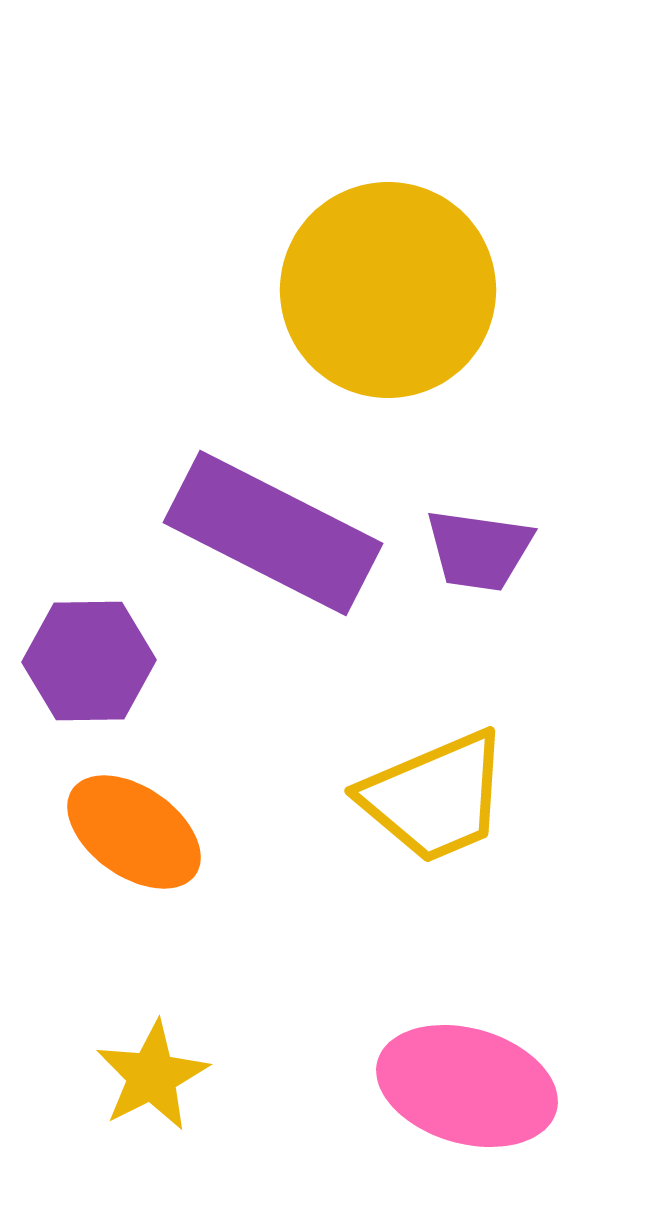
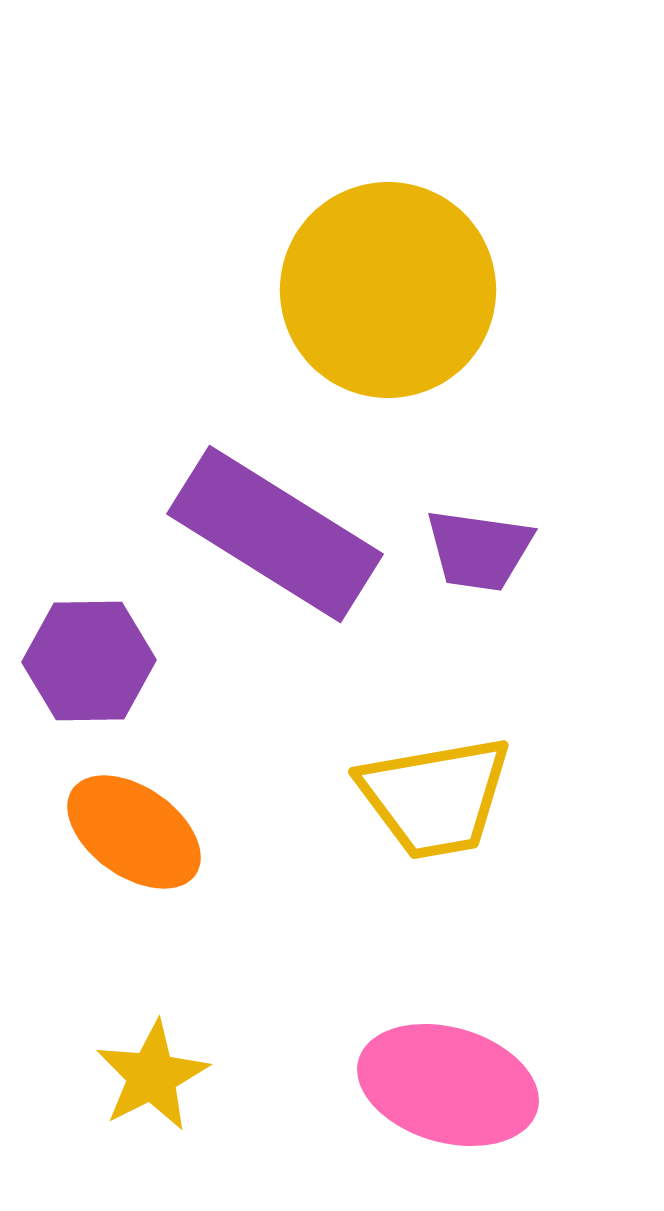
purple rectangle: moved 2 px right, 1 px down; rotated 5 degrees clockwise
yellow trapezoid: rotated 13 degrees clockwise
pink ellipse: moved 19 px left, 1 px up
